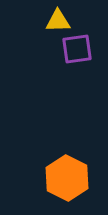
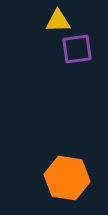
orange hexagon: rotated 18 degrees counterclockwise
